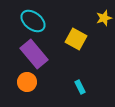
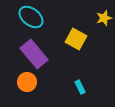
cyan ellipse: moved 2 px left, 4 px up
